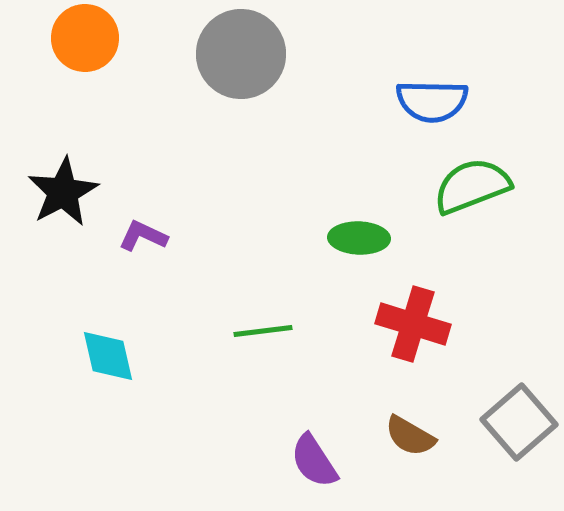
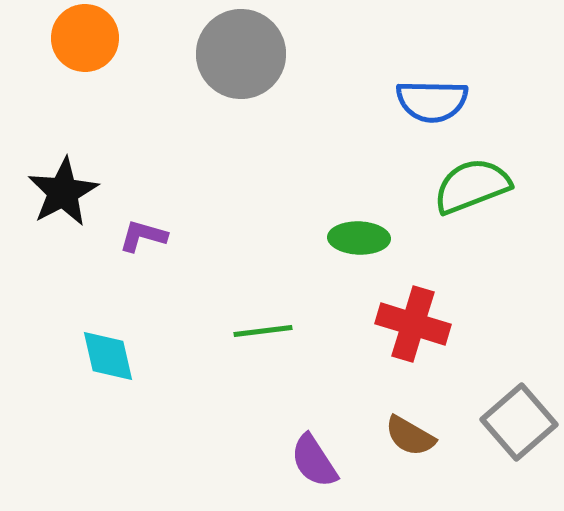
purple L-shape: rotated 9 degrees counterclockwise
